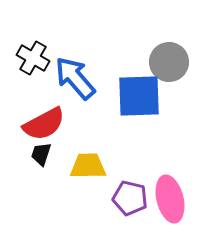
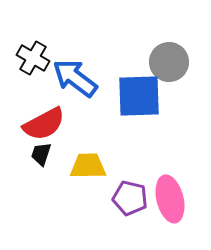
blue arrow: rotated 12 degrees counterclockwise
